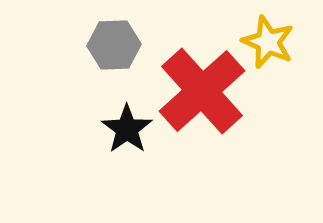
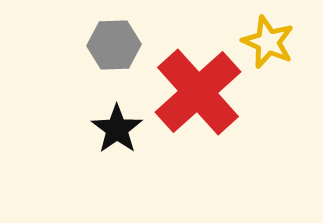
red cross: moved 4 px left, 1 px down
black star: moved 10 px left
